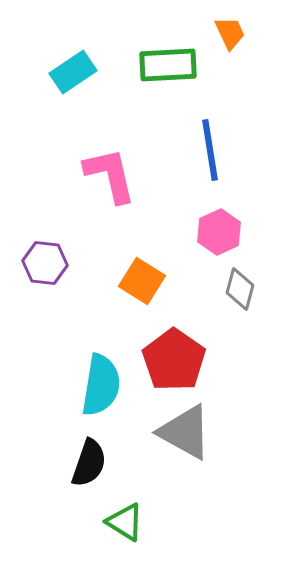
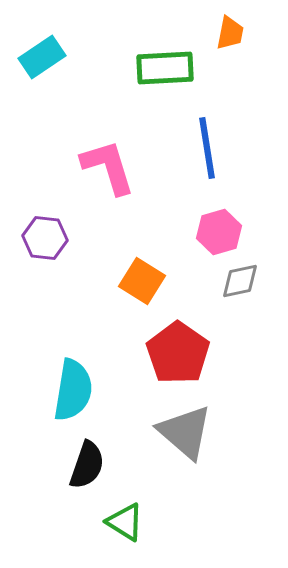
orange trapezoid: rotated 36 degrees clockwise
green rectangle: moved 3 px left, 3 px down
cyan rectangle: moved 31 px left, 15 px up
blue line: moved 3 px left, 2 px up
pink L-shape: moved 2 px left, 8 px up; rotated 4 degrees counterclockwise
pink hexagon: rotated 9 degrees clockwise
purple hexagon: moved 25 px up
gray diamond: moved 8 px up; rotated 63 degrees clockwise
red pentagon: moved 4 px right, 7 px up
cyan semicircle: moved 28 px left, 5 px down
gray triangle: rotated 12 degrees clockwise
black semicircle: moved 2 px left, 2 px down
